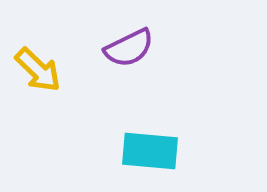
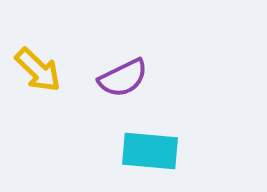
purple semicircle: moved 6 px left, 30 px down
